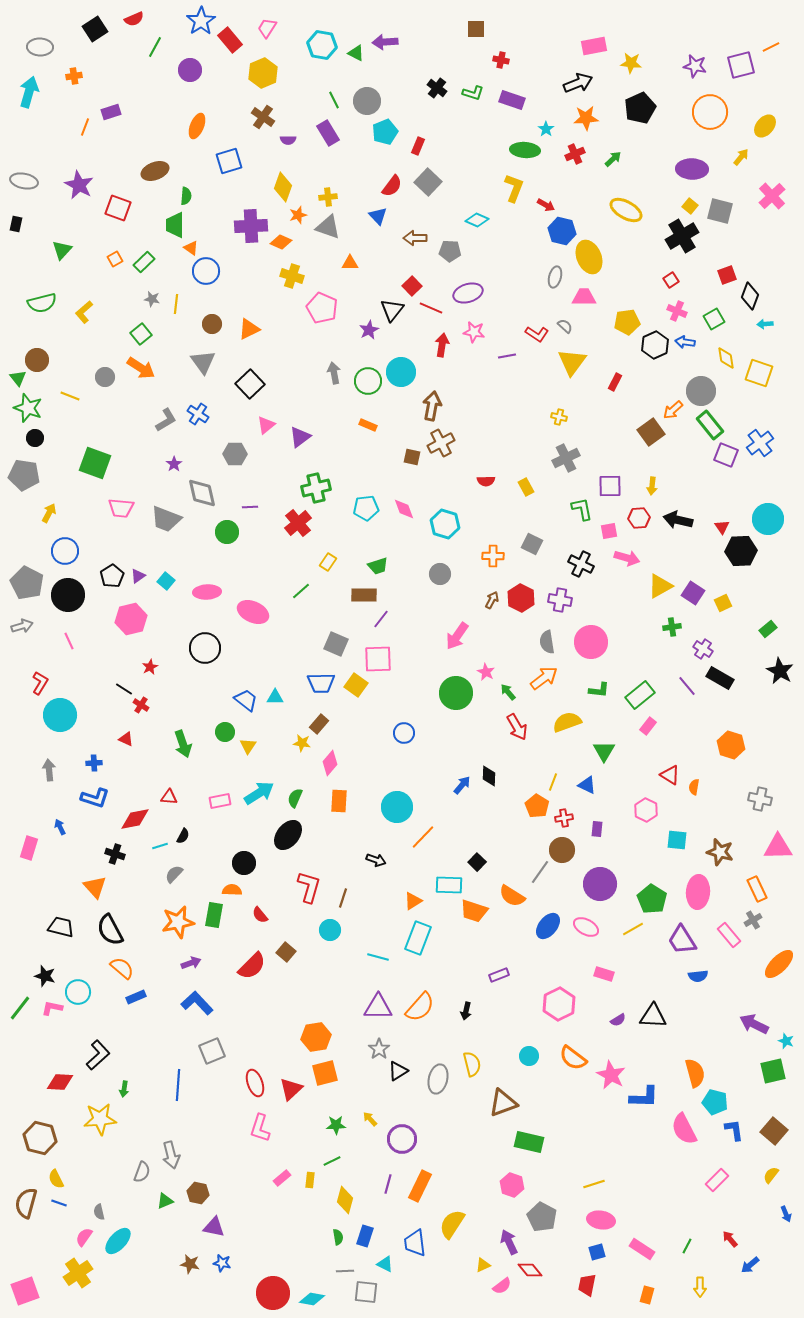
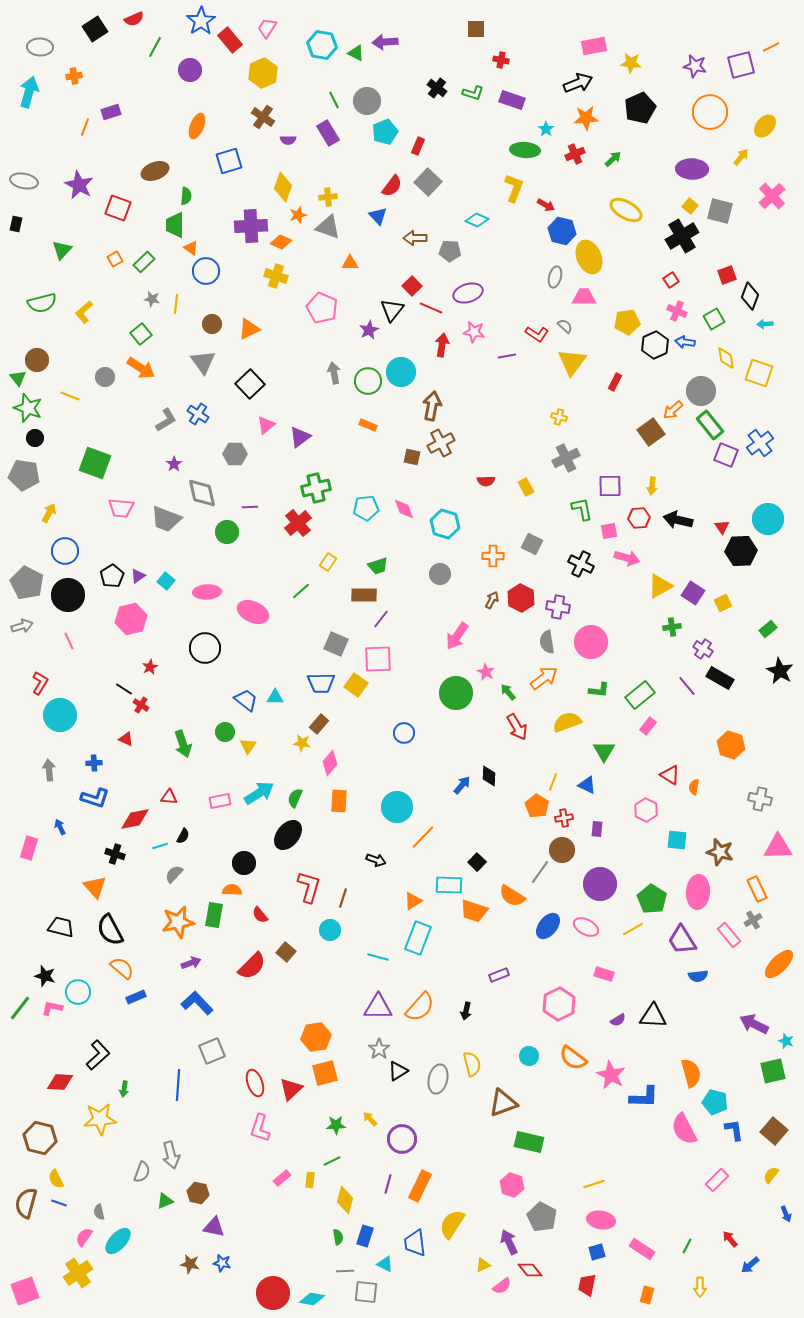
yellow cross at (292, 276): moved 16 px left
purple cross at (560, 600): moved 2 px left, 7 px down
orange semicircle at (695, 1073): moved 4 px left
